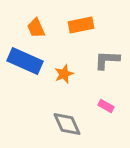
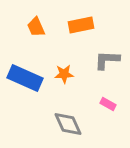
orange trapezoid: moved 1 px up
blue rectangle: moved 17 px down
orange star: rotated 18 degrees clockwise
pink rectangle: moved 2 px right, 2 px up
gray diamond: moved 1 px right
